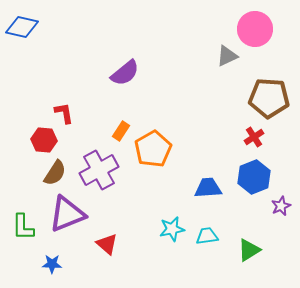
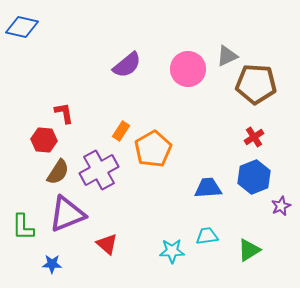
pink circle: moved 67 px left, 40 px down
purple semicircle: moved 2 px right, 8 px up
brown pentagon: moved 13 px left, 14 px up
brown semicircle: moved 3 px right, 1 px up
cyan star: moved 22 px down; rotated 10 degrees clockwise
